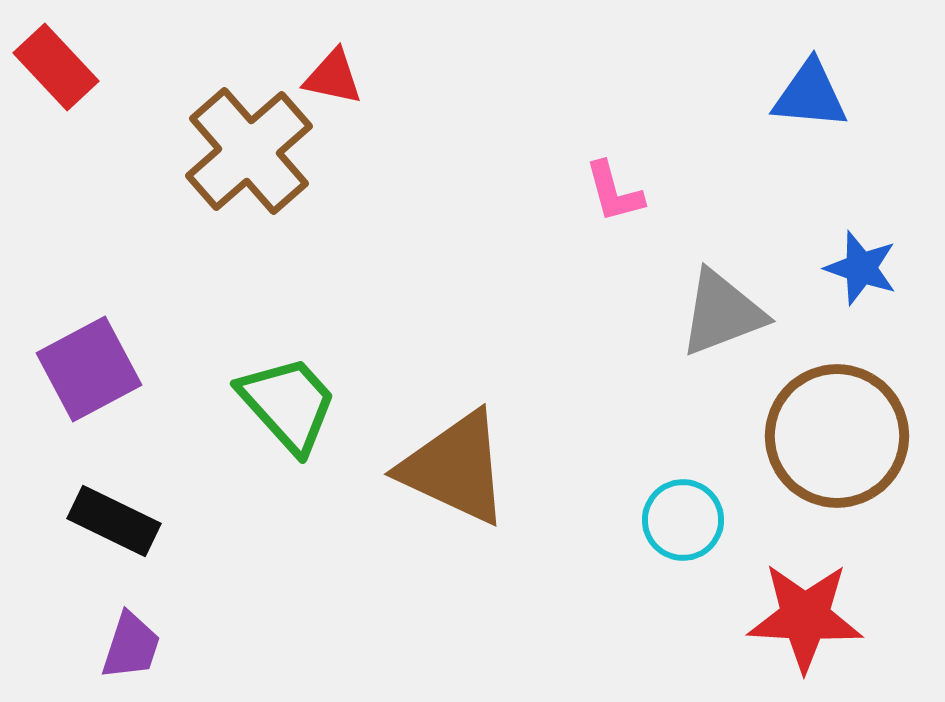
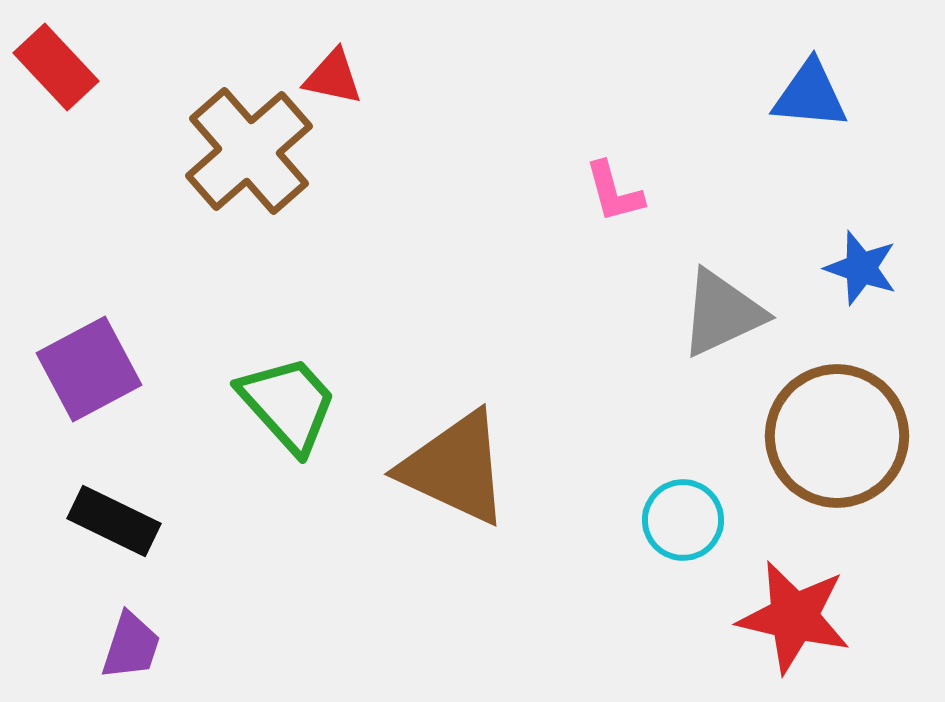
gray triangle: rotated 4 degrees counterclockwise
red star: moved 11 px left; rotated 10 degrees clockwise
